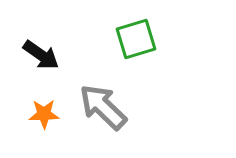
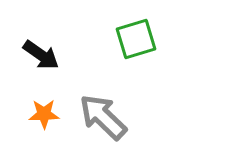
gray arrow: moved 10 px down
